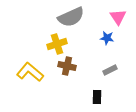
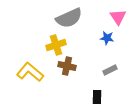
gray semicircle: moved 2 px left, 1 px down
yellow cross: moved 1 px left, 1 px down
